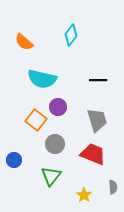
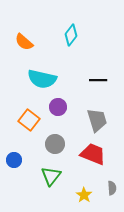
orange square: moved 7 px left
gray semicircle: moved 1 px left, 1 px down
